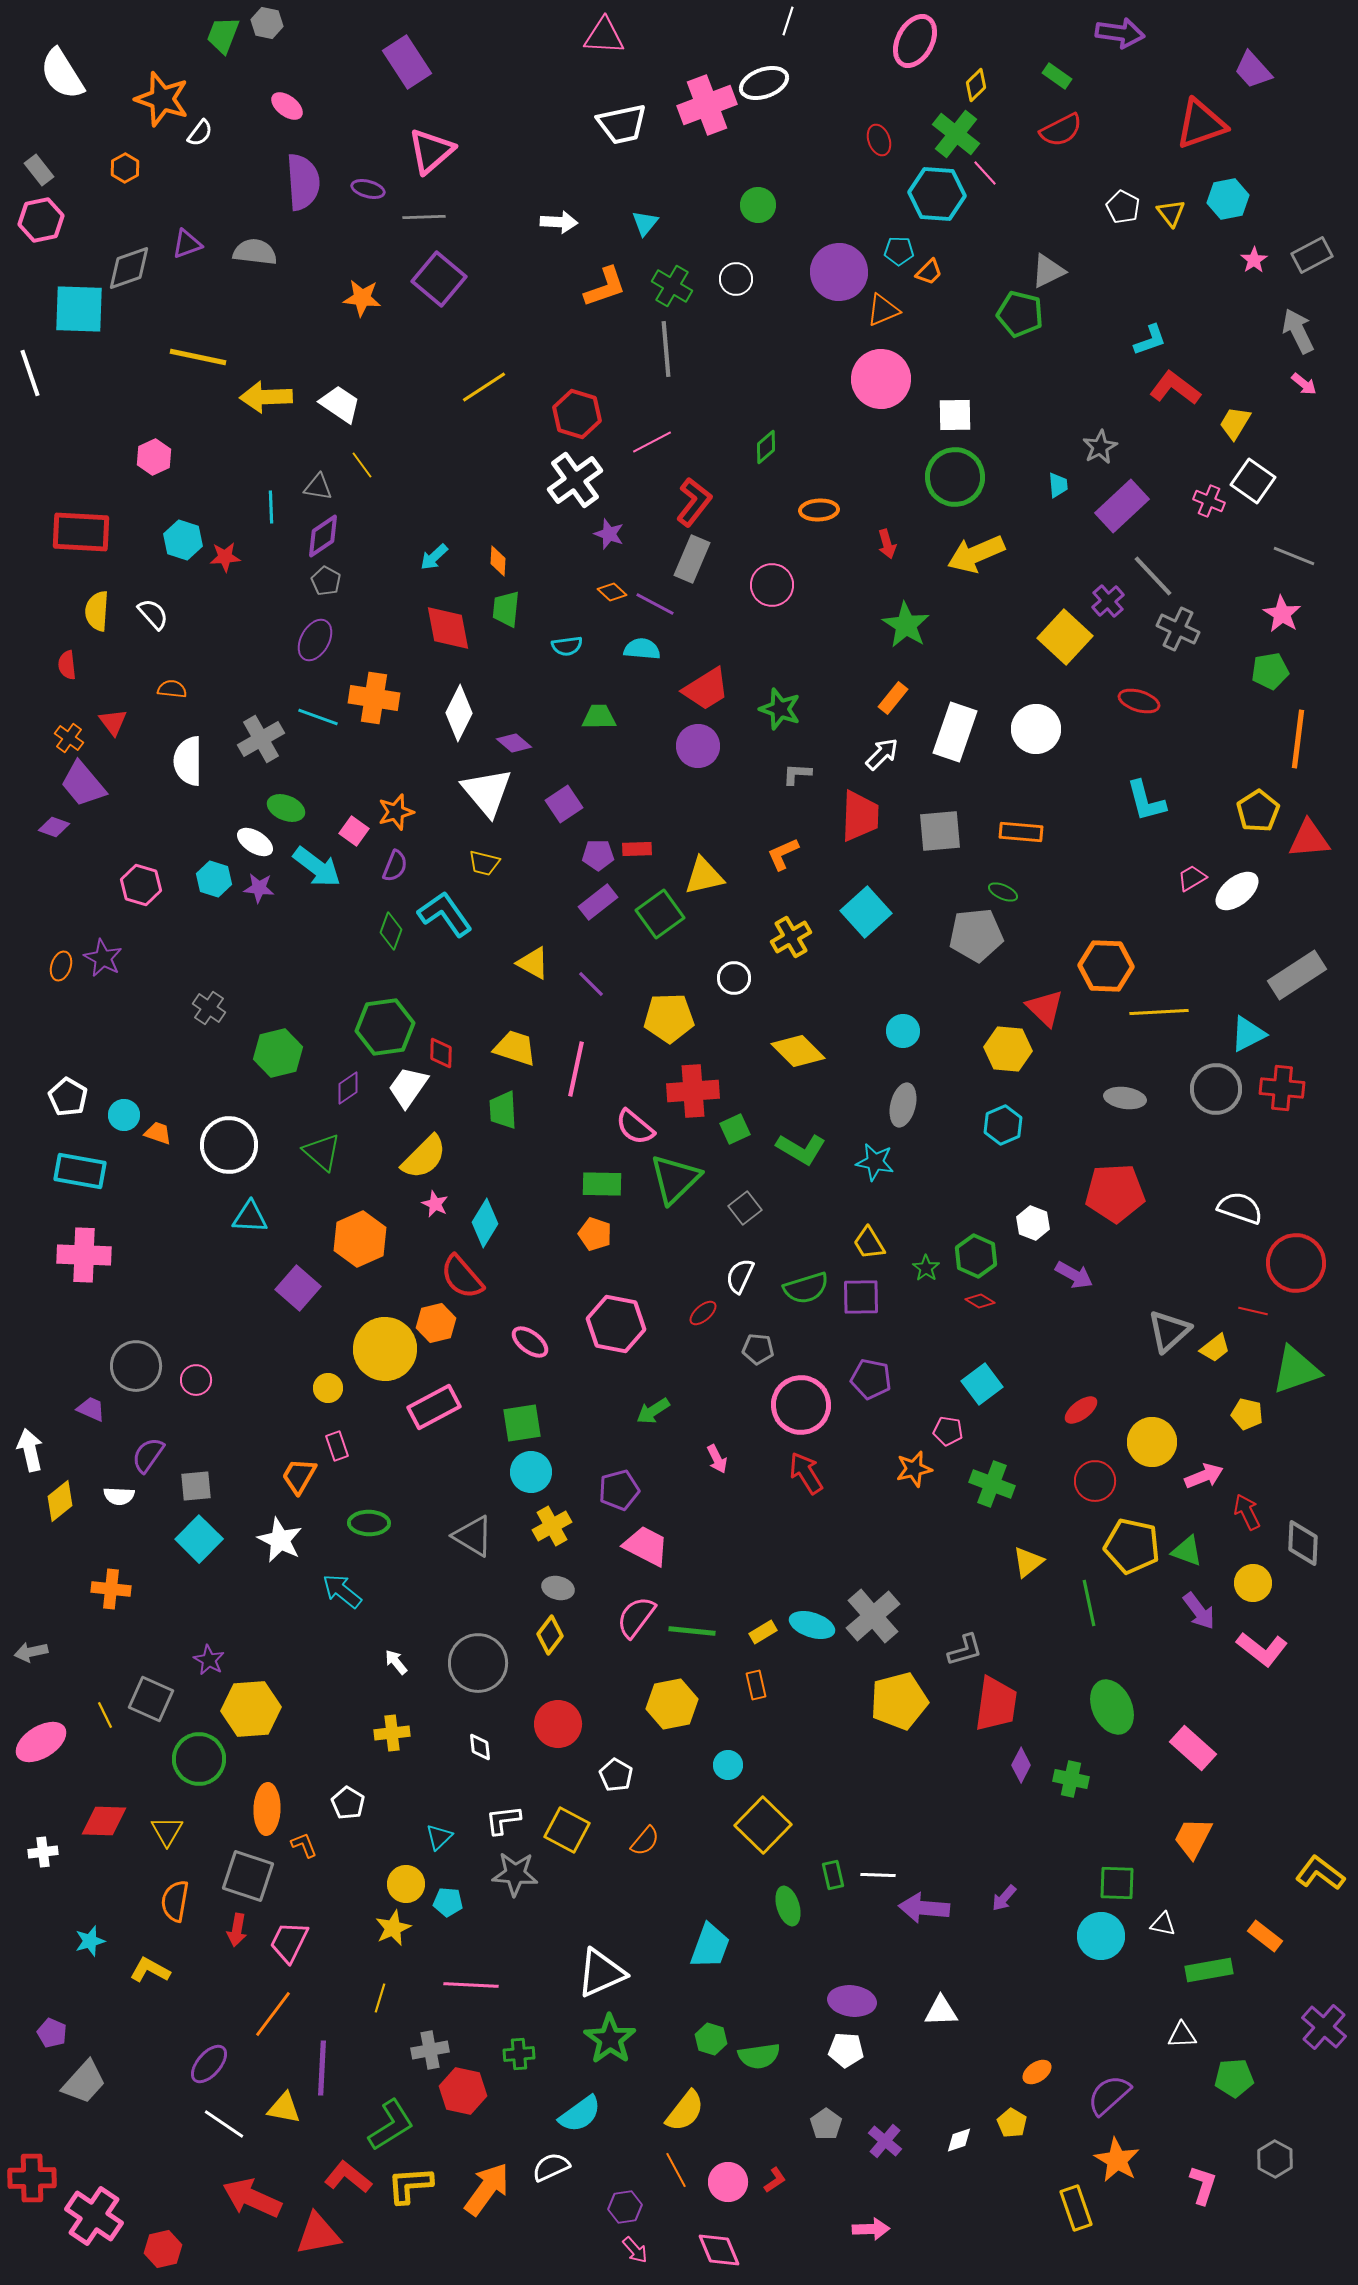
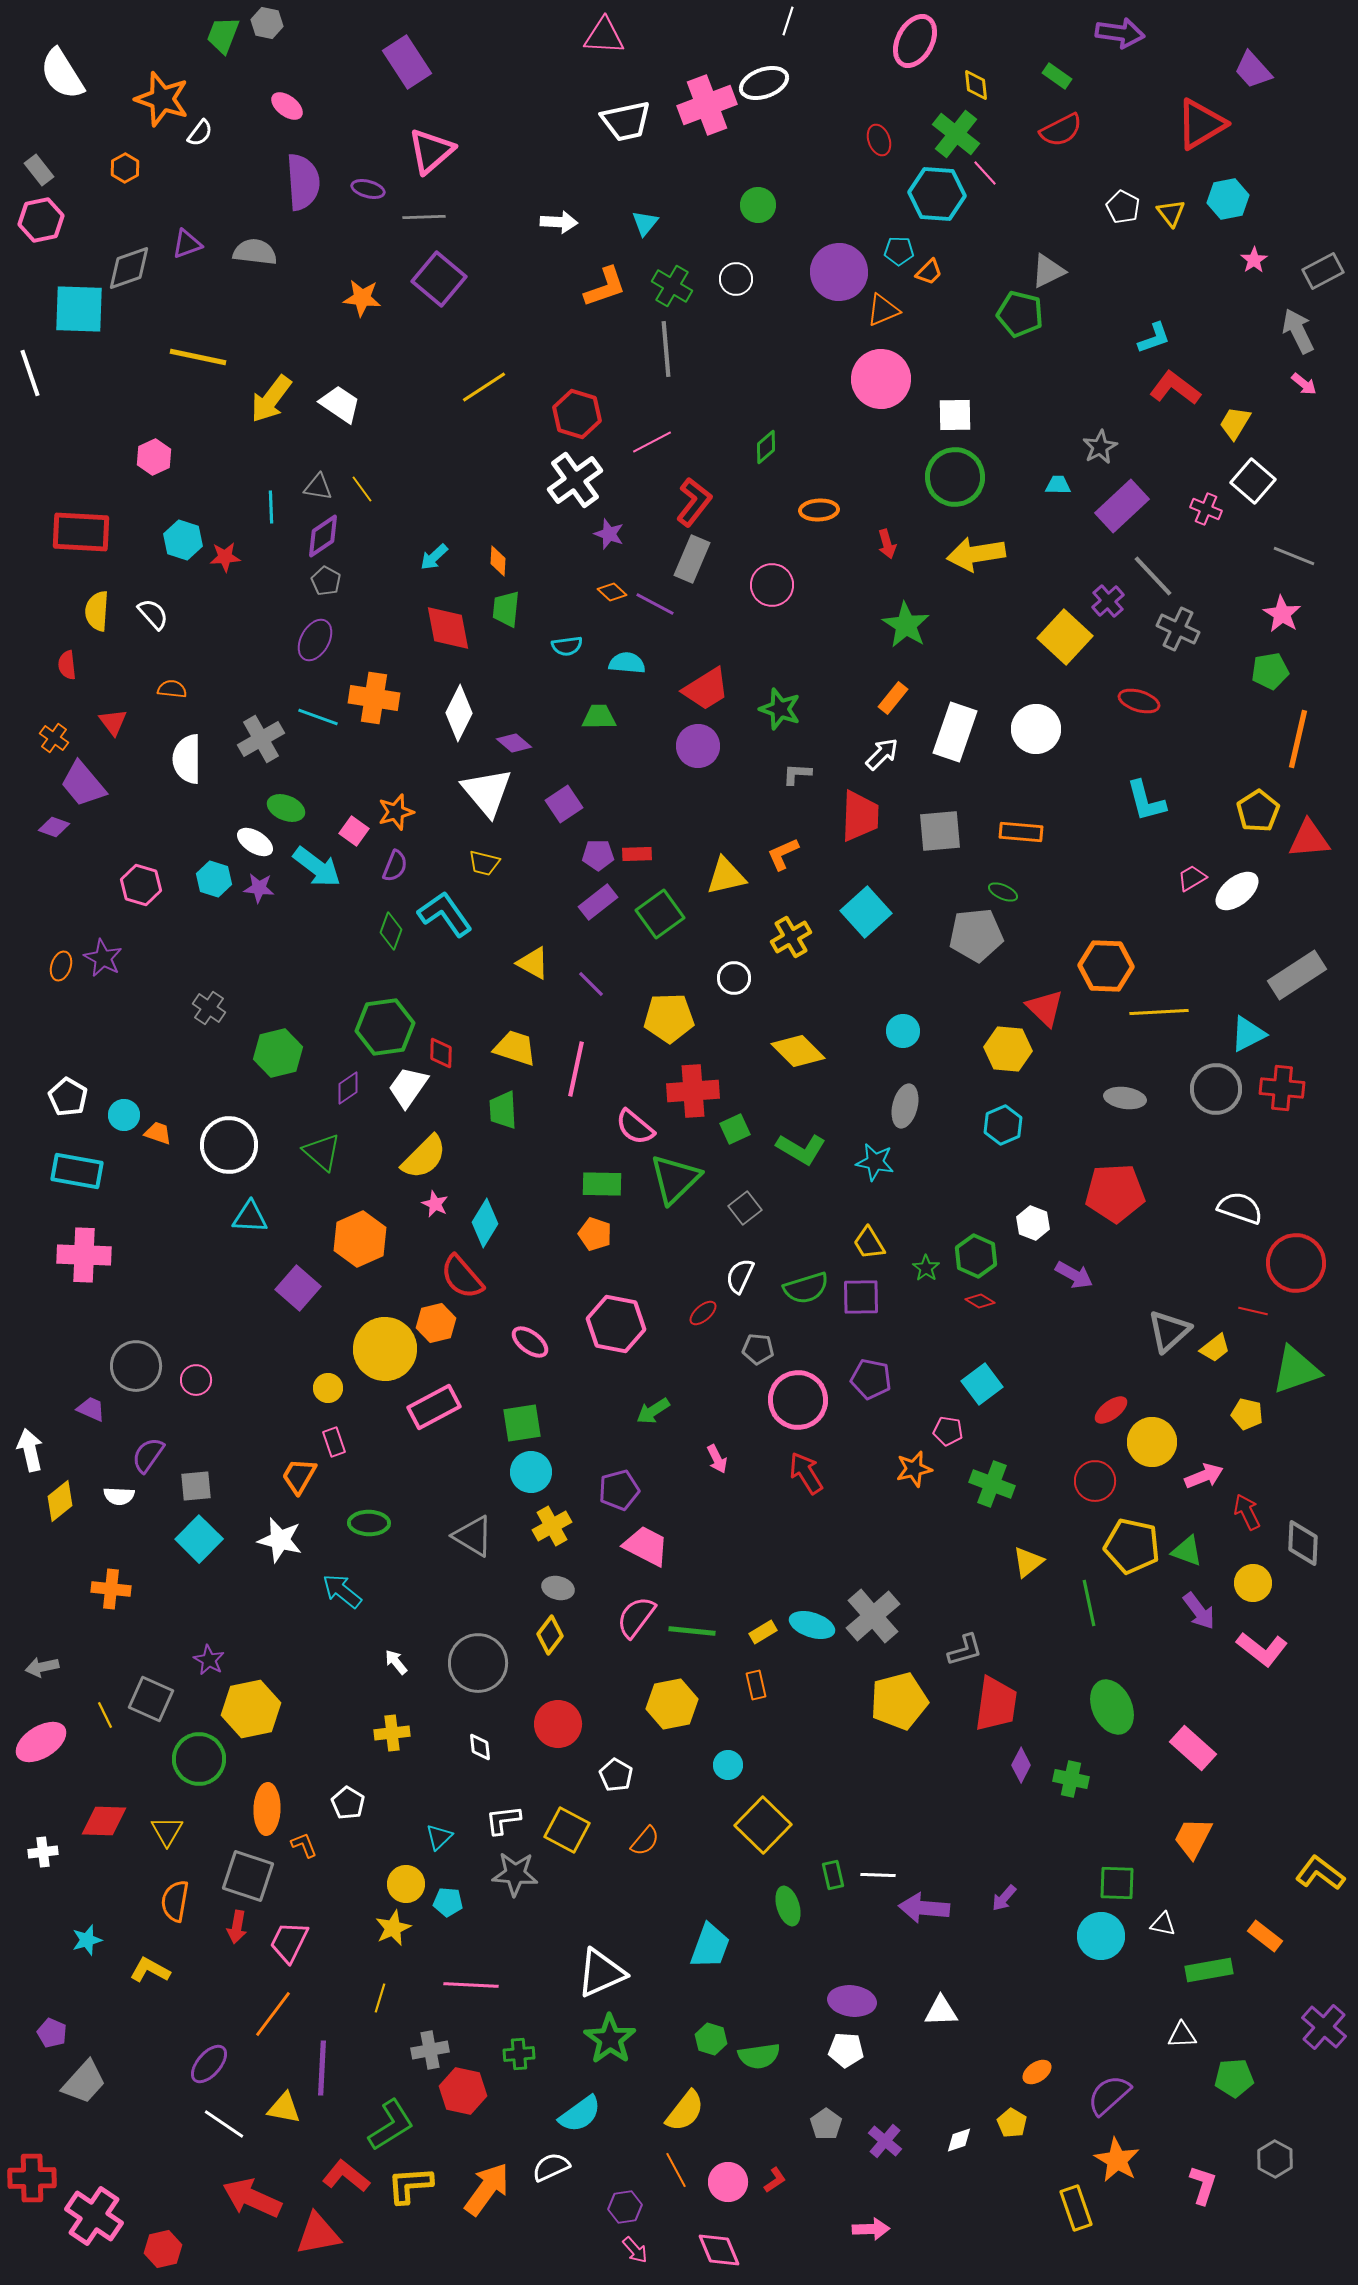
yellow diamond at (976, 85): rotated 52 degrees counterclockwise
white trapezoid at (622, 124): moved 4 px right, 3 px up
red triangle at (1201, 124): rotated 12 degrees counterclockwise
gray rectangle at (1312, 255): moved 11 px right, 16 px down
cyan L-shape at (1150, 340): moved 4 px right, 2 px up
yellow arrow at (266, 397): moved 5 px right, 2 px down; rotated 51 degrees counterclockwise
yellow line at (362, 465): moved 24 px down
white square at (1253, 481): rotated 6 degrees clockwise
cyan trapezoid at (1058, 485): rotated 84 degrees counterclockwise
pink cross at (1209, 501): moved 3 px left, 8 px down
yellow arrow at (976, 554): rotated 14 degrees clockwise
cyan semicircle at (642, 649): moved 15 px left, 14 px down
orange cross at (69, 738): moved 15 px left
orange line at (1298, 739): rotated 6 degrees clockwise
white semicircle at (188, 761): moved 1 px left, 2 px up
red rectangle at (637, 849): moved 5 px down
yellow triangle at (704, 876): moved 22 px right
gray ellipse at (903, 1105): moved 2 px right, 1 px down
cyan rectangle at (80, 1171): moved 3 px left
pink circle at (801, 1405): moved 3 px left, 5 px up
red ellipse at (1081, 1410): moved 30 px right
pink rectangle at (337, 1446): moved 3 px left, 4 px up
white star at (280, 1540): rotated 12 degrees counterclockwise
gray arrow at (31, 1652): moved 11 px right, 15 px down
yellow hexagon at (251, 1709): rotated 8 degrees counterclockwise
red arrow at (237, 1930): moved 3 px up
cyan star at (90, 1941): moved 3 px left, 1 px up
red L-shape at (348, 2177): moved 2 px left, 1 px up
